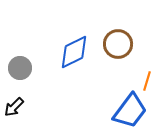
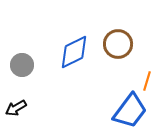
gray circle: moved 2 px right, 3 px up
black arrow: moved 2 px right, 1 px down; rotated 15 degrees clockwise
